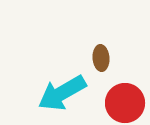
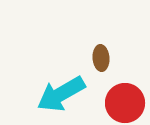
cyan arrow: moved 1 px left, 1 px down
